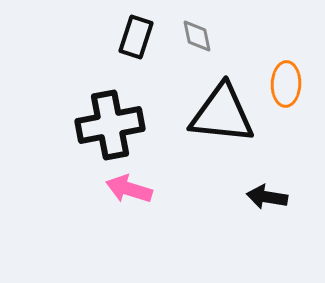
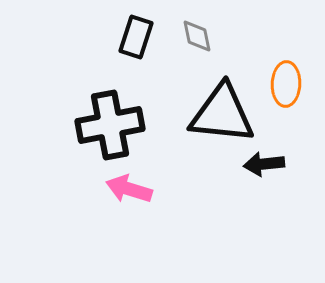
black arrow: moved 3 px left, 33 px up; rotated 15 degrees counterclockwise
